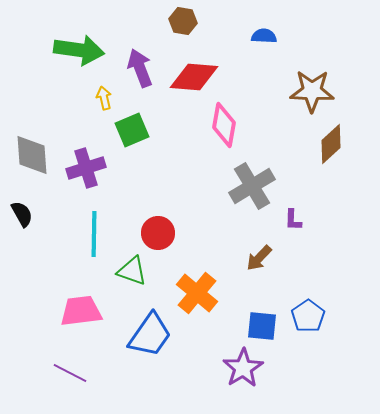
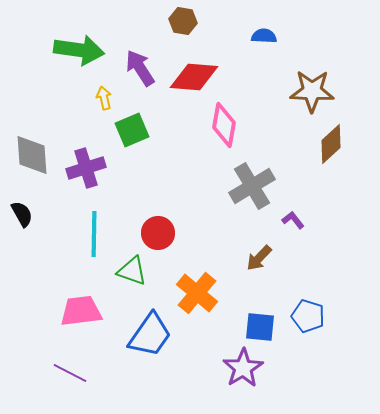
purple arrow: rotated 12 degrees counterclockwise
purple L-shape: rotated 140 degrees clockwise
blue pentagon: rotated 20 degrees counterclockwise
blue square: moved 2 px left, 1 px down
